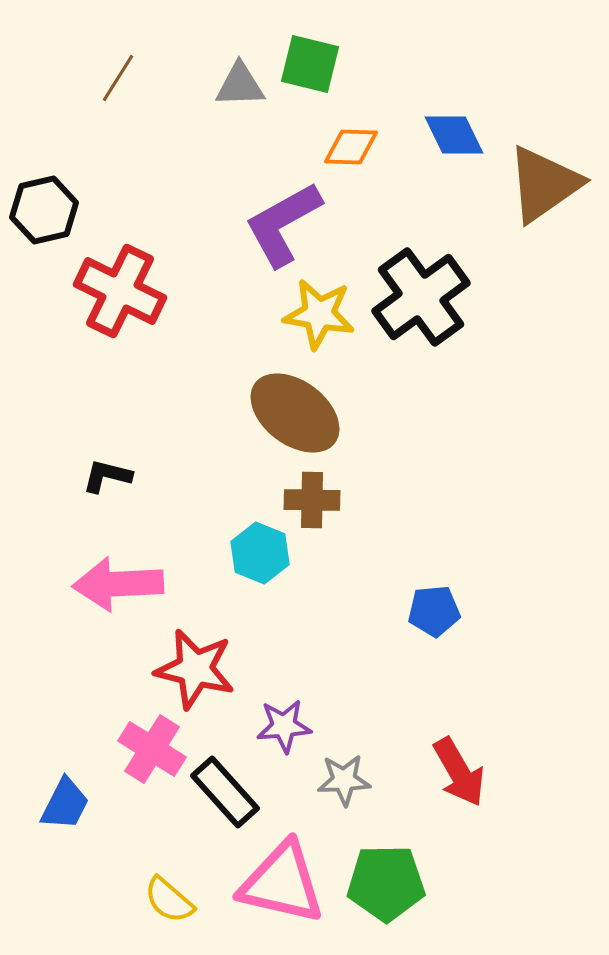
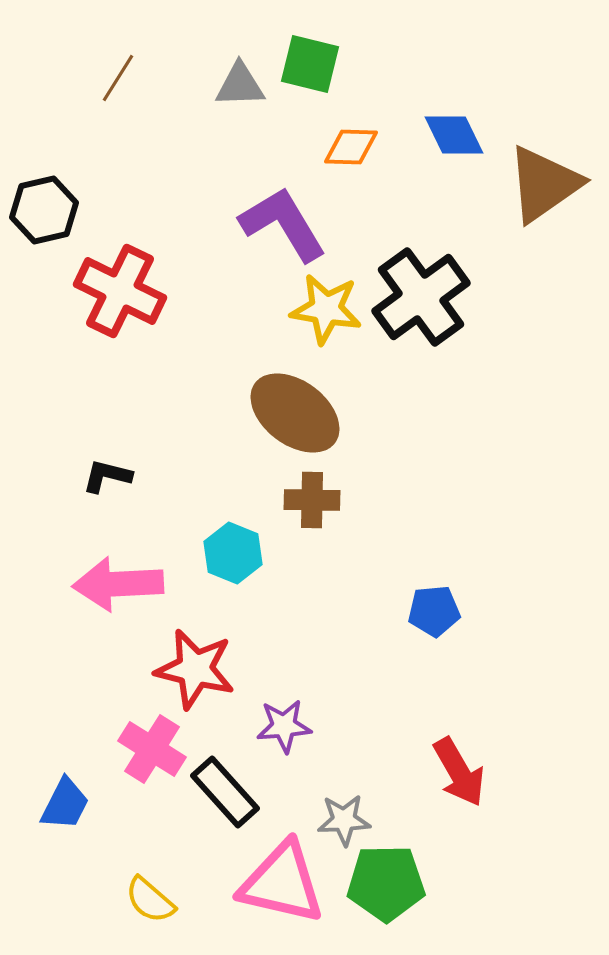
purple L-shape: rotated 88 degrees clockwise
yellow star: moved 7 px right, 5 px up
cyan hexagon: moved 27 px left
gray star: moved 40 px down
yellow semicircle: moved 19 px left
